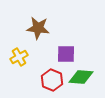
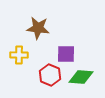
yellow cross: moved 2 px up; rotated 30 degrees clockwise
red hexagon: moved 2 px left, 5 px up
